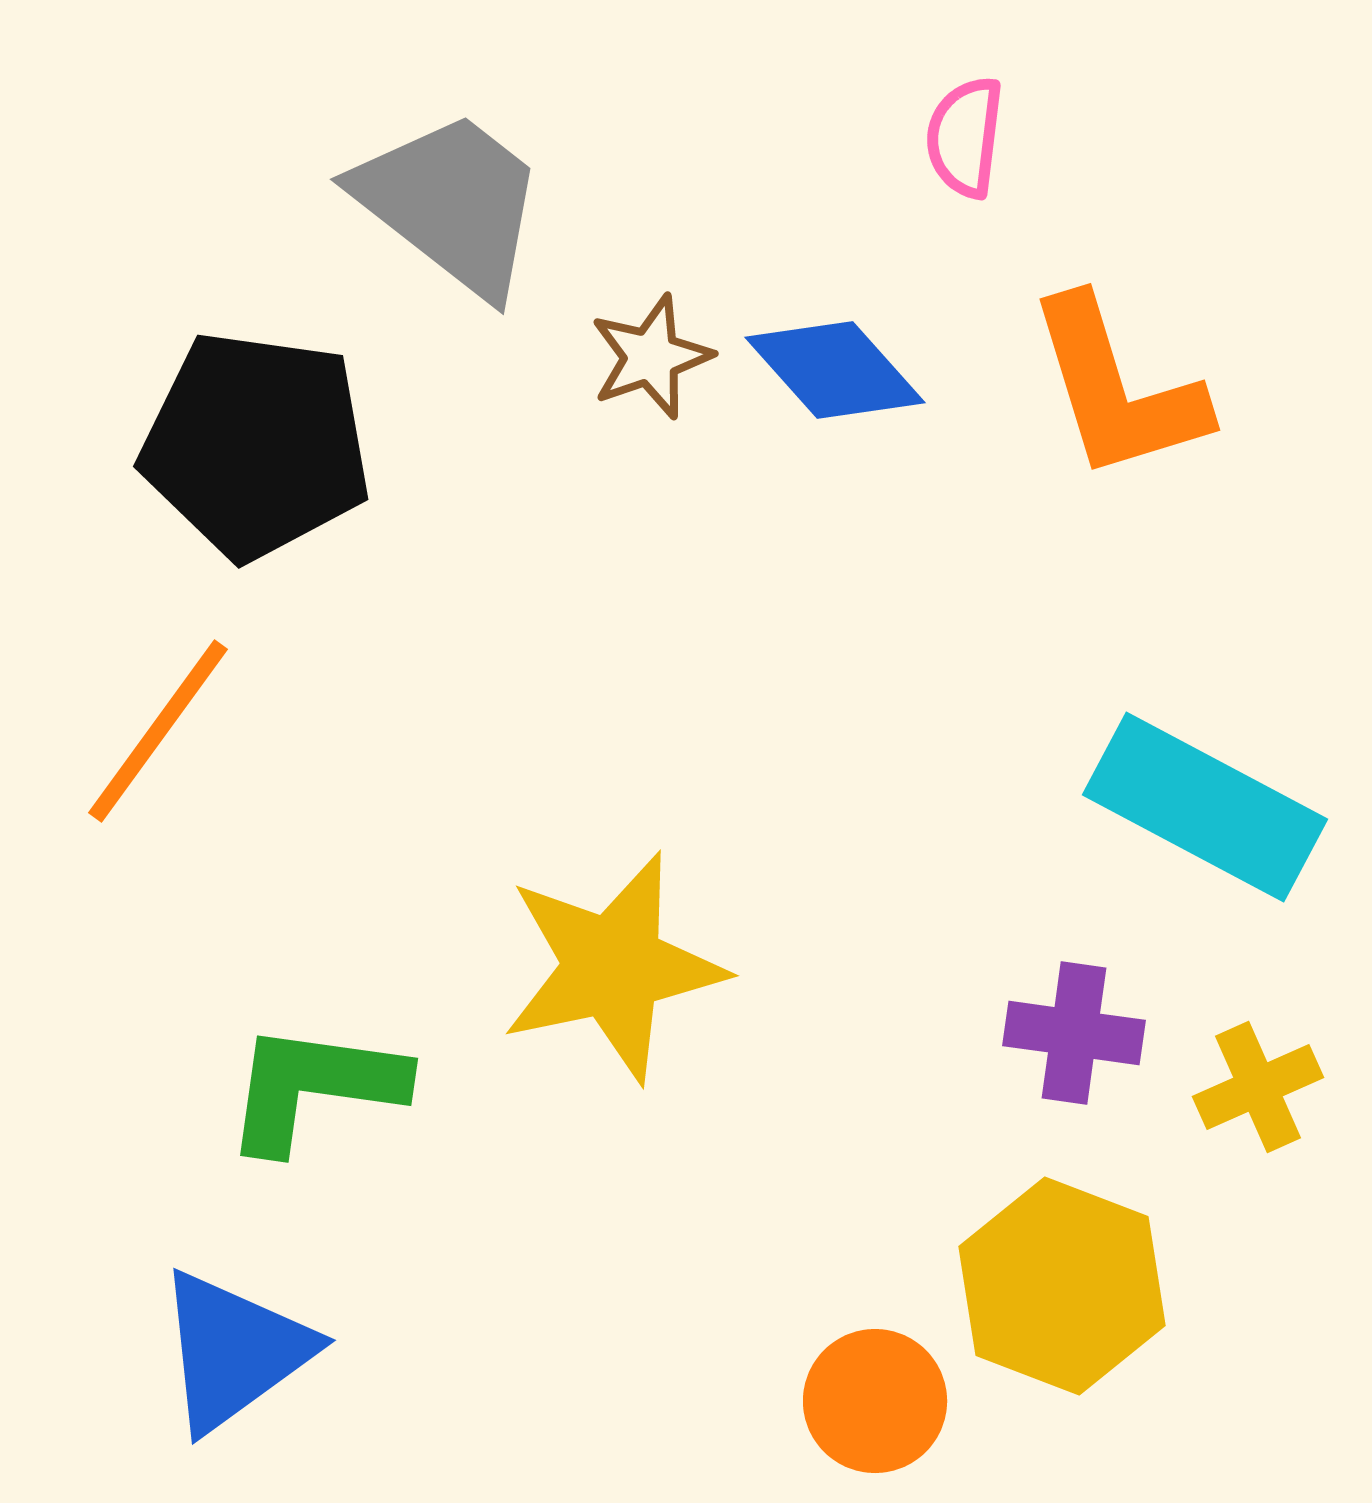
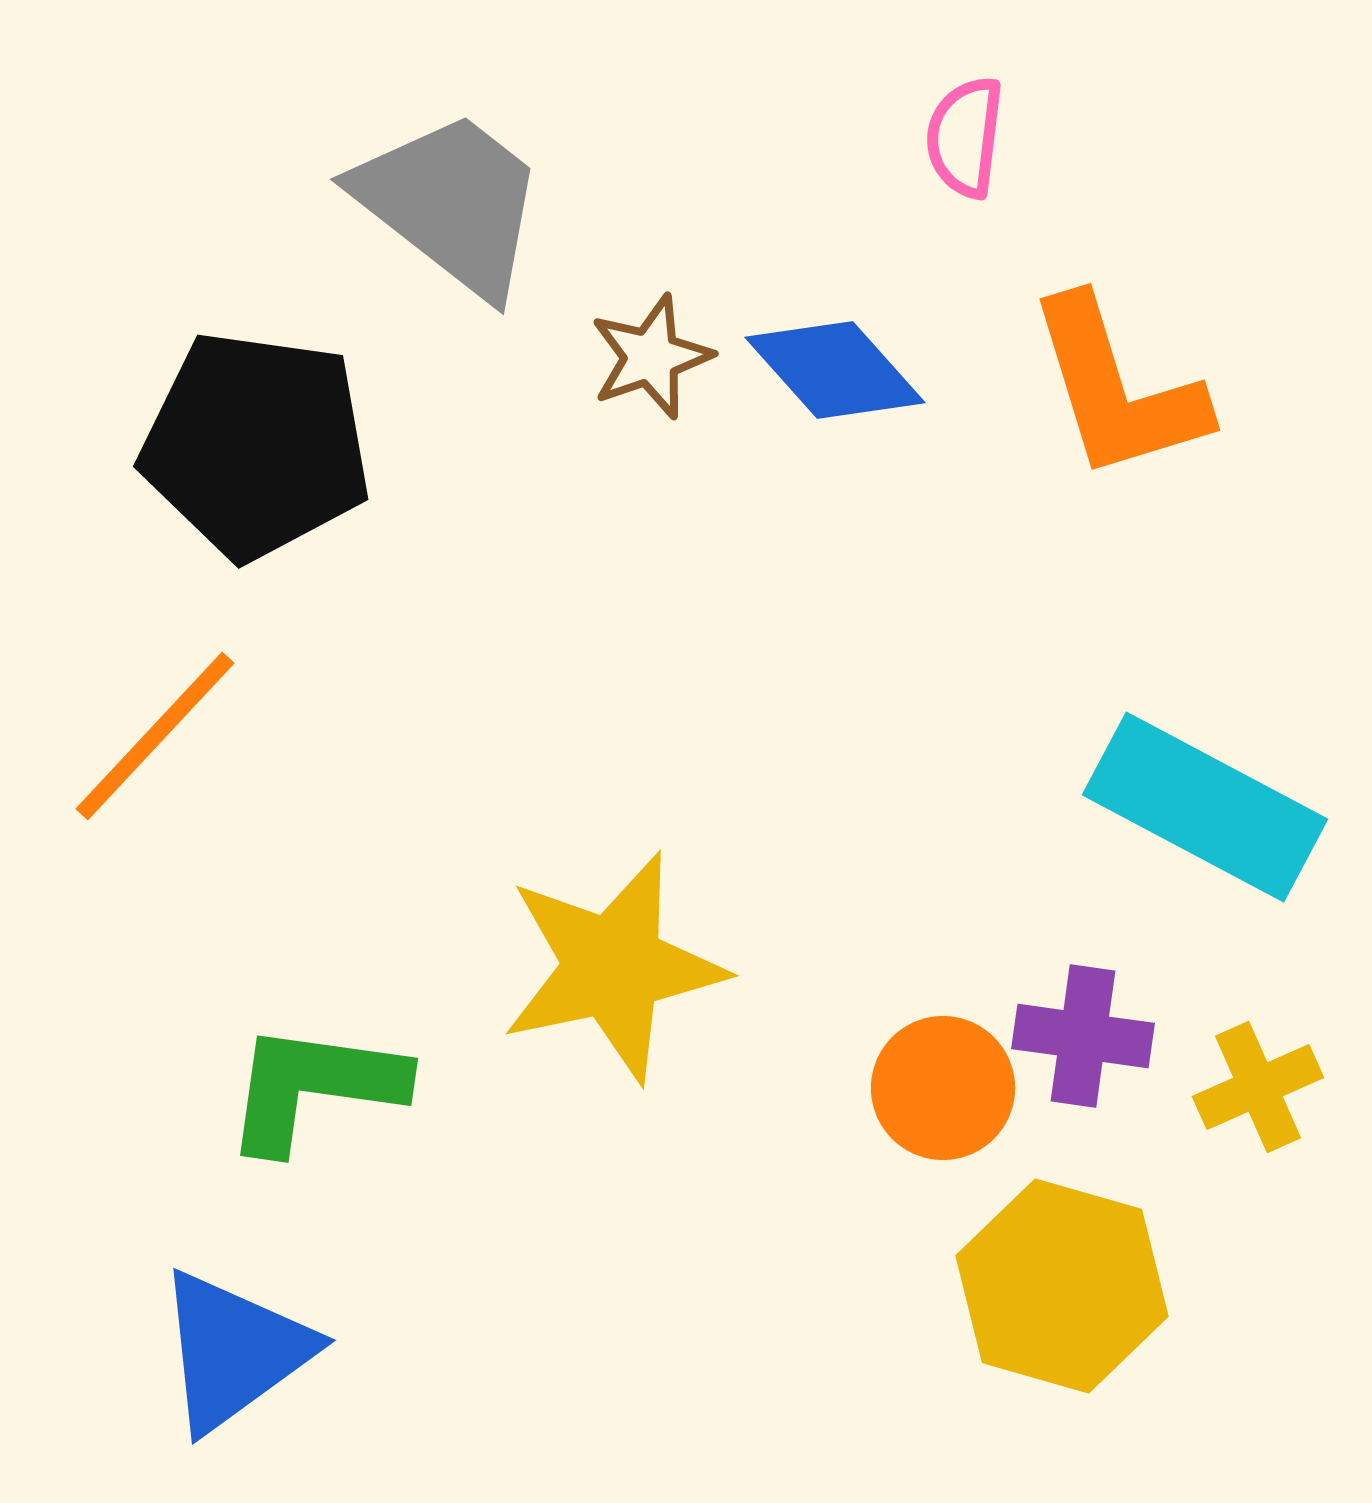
orange line: moved 3 px left, 5 px down; rotated 7 degrees clockwise
purple cross: moved 9 px right, 3 px down
yellow hexagon: rotated 5 degrees counterclockwise
orange circle: moved 68 px right, 313 px up
